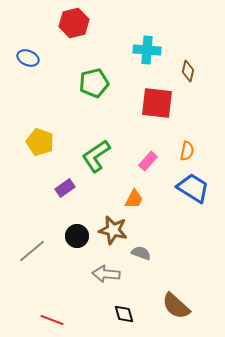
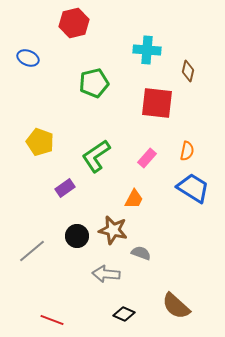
pink rectangle: moved 1 px left, 3 px up
black diamond: rotated 50 degrees counterclockwise
